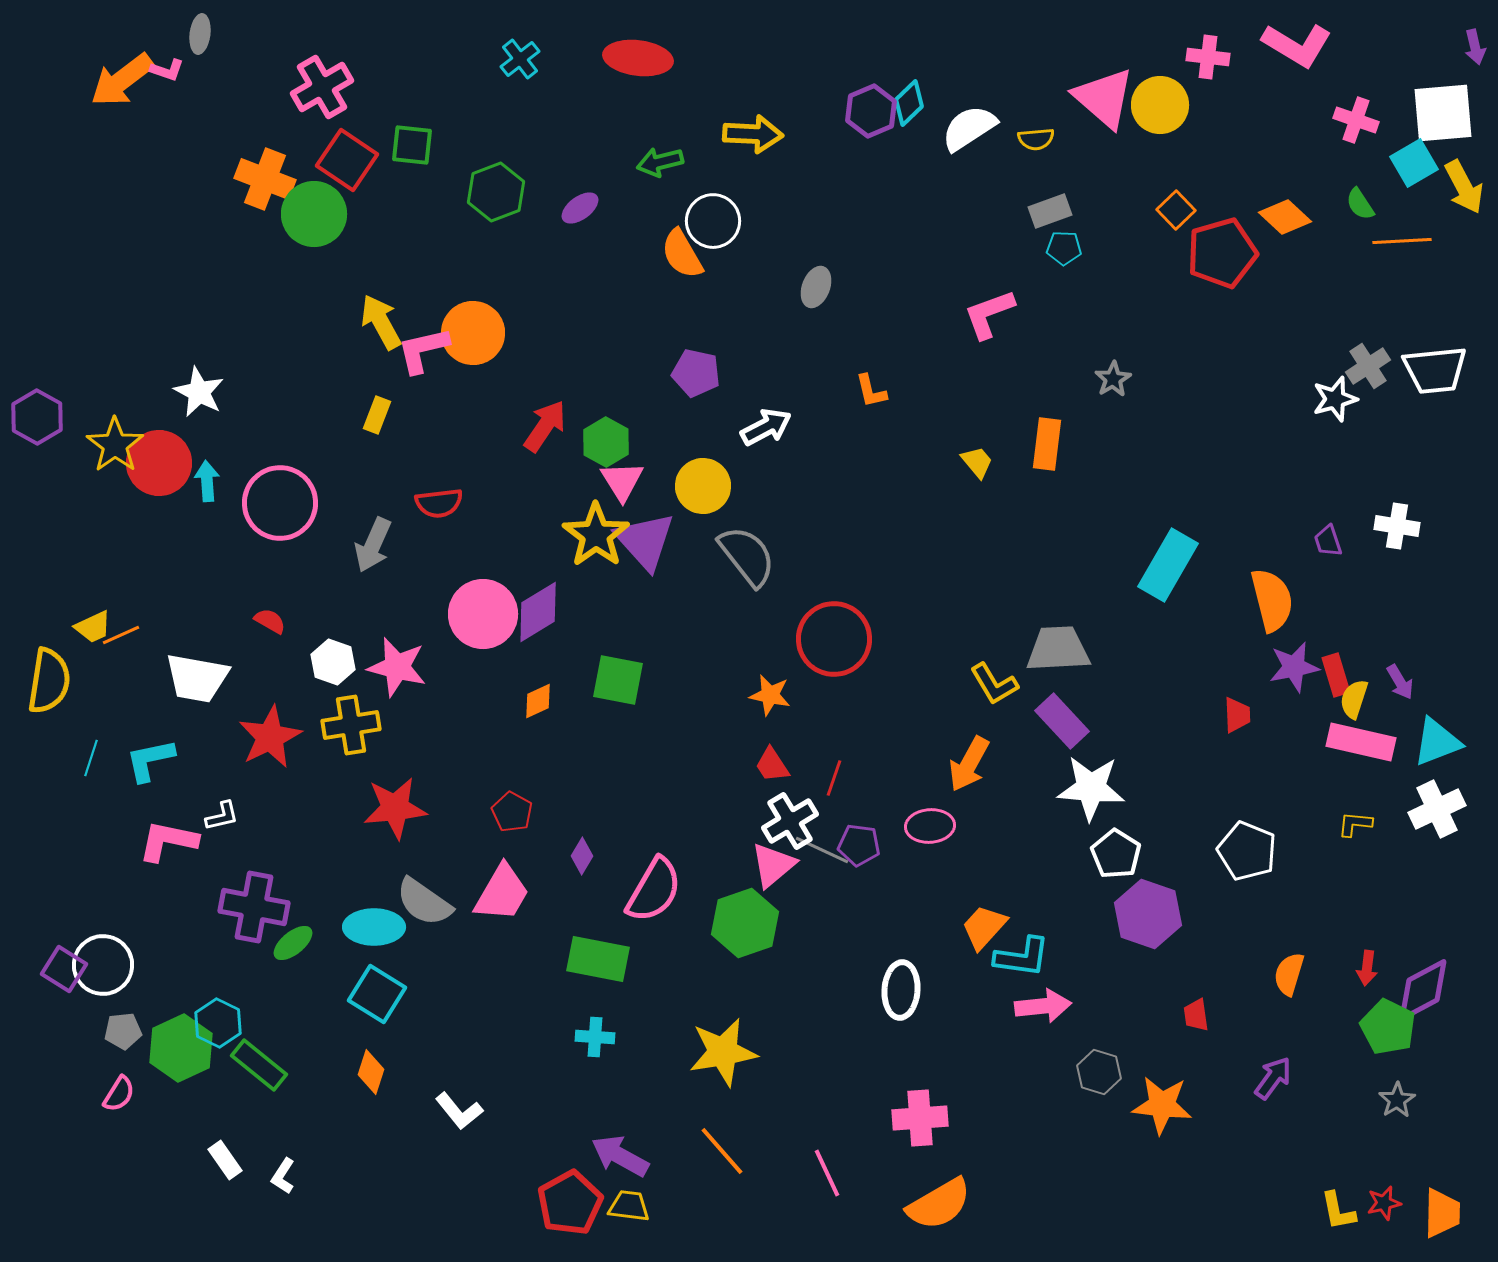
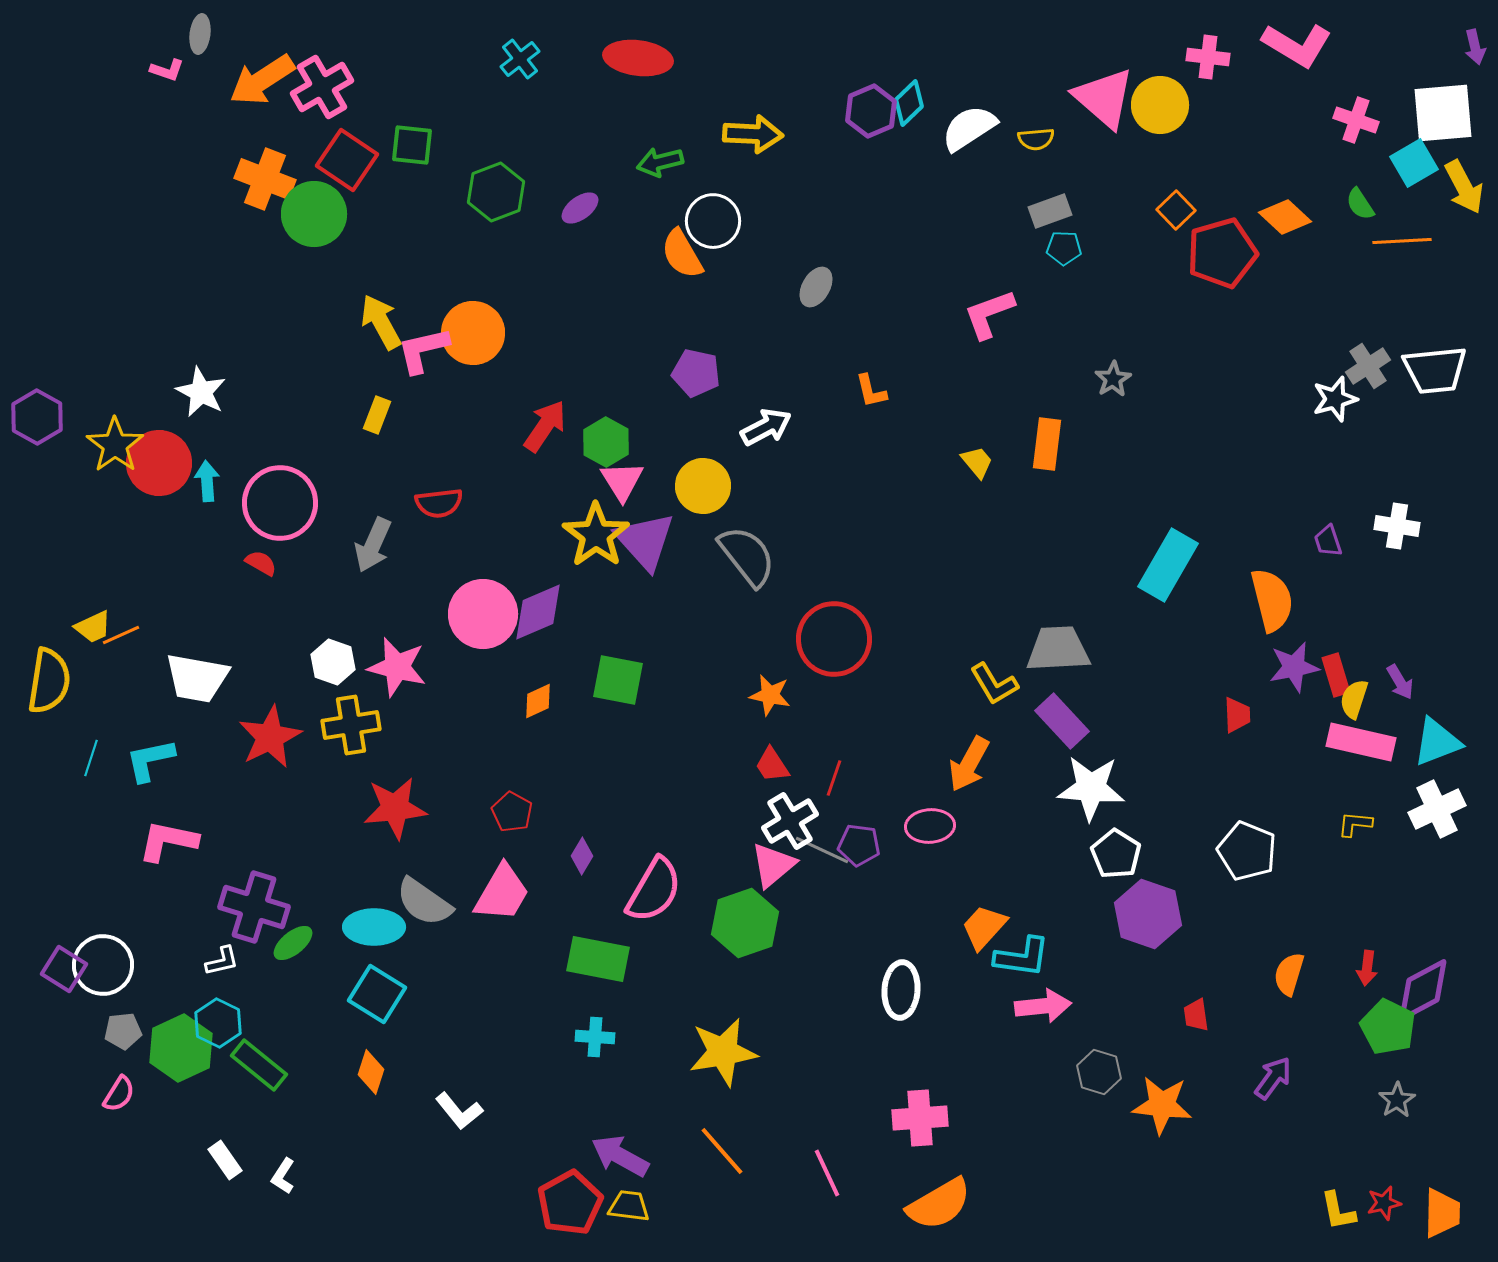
orange arrow at (122, 80): moved 140 px right; rotated 4 degrees clockwise
gray ellipse at (816, 287): rotated 9 degrees clockwise
white star at (199, 392): moved 2 px right
purple diamond at (538, 612): rotated 8 degrees clockwise
red semicircle at (270, 621): moved 9 px left, 58 px up
white L-shape at (222, 816): moved 145 px down
purple cross at (254, 907): rotated 6 degrees clockwise
